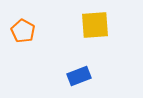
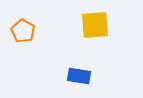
blue rectangle: rotated 30 degrees clockwise
